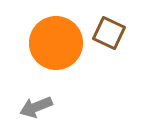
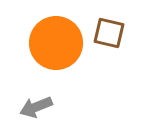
brown square: rotated 12 degrees counterclockwise
